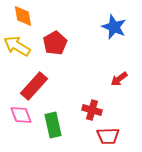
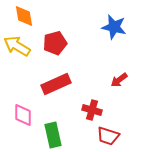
orange diamond: moved 1 px right
blue star: rotated 10 degrees counterclockwise
red pentagon: rotated 15 degrees clockwise
red arrow: moved 1 px down
red rectangle: moved 22 px right, 2 px up; rotated 24 degrees clockwise
pink diamond: moved 2 px right; rotated 20 degrees clockwise
green rectangle: moved 10 px down
red trapezoid: rotated 20 degrees clockwise
